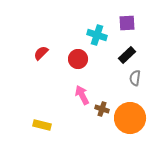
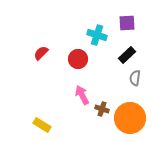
yellow rectangle: rotated 18 degrees clockwise
